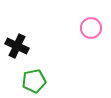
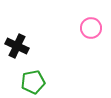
green pentagon: moved 1 px left, 1 px down
